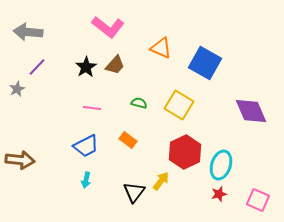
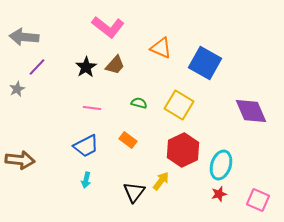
gray arrow: moved 4 px left, 5 px down
red hexagon: moved 2 px left, 2 px up
